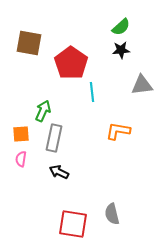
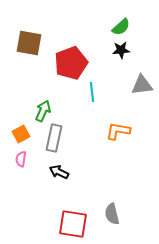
red pentagon: rotated 16 degrees clockwise
orange square: rotated 24 degrees counterclockwise
